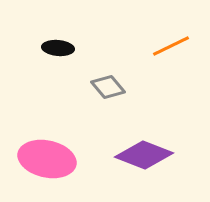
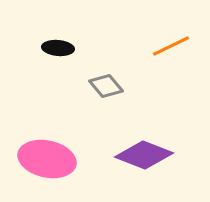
gray diamond: moved 2 px left, 1 px up
